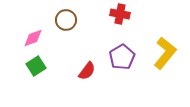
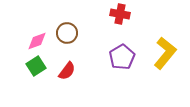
brown circle: moved 1 px right, 13 px down
pink diamond: moved 4 px right, 3 px down
red semicircle: moved 20 px left
